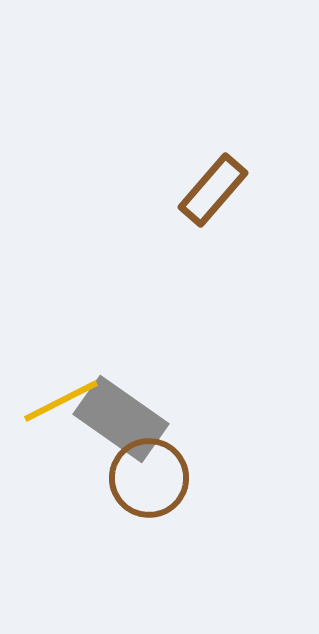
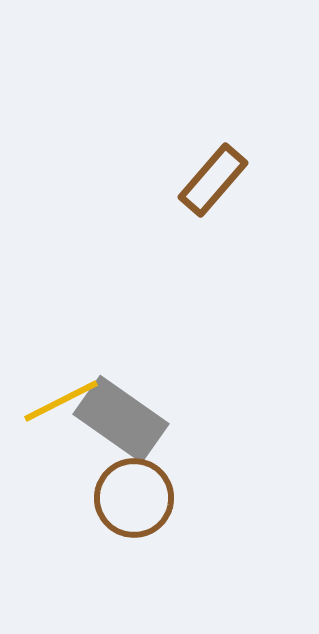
brown rectangle: moved 10 px up
brown circle: moved 15 px left, 20 px down
